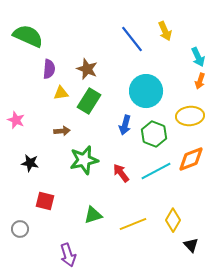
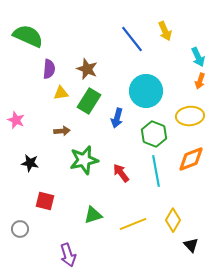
blue arrow: moved 8 px left, 7 px up
cyan line: rotated 72 degrees counterclockwise
